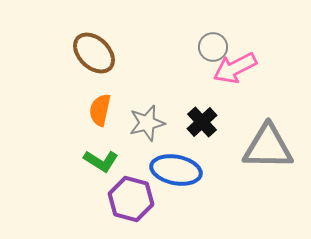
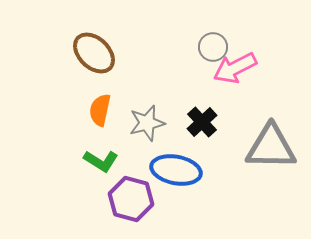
gray triangle: moved 3 px right
